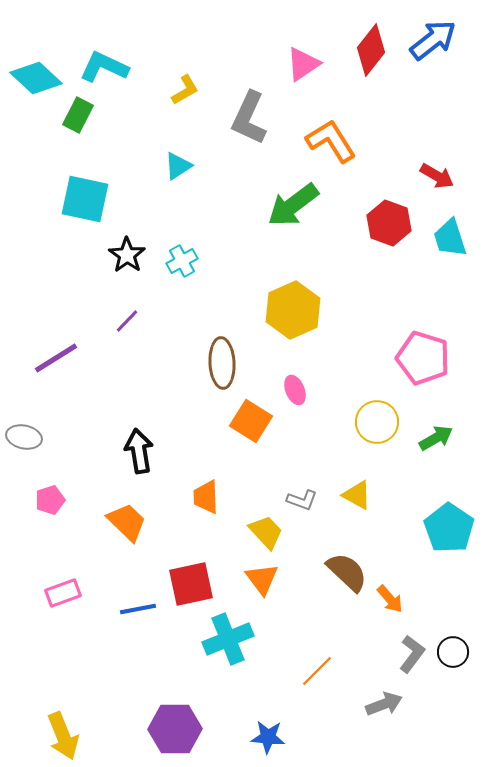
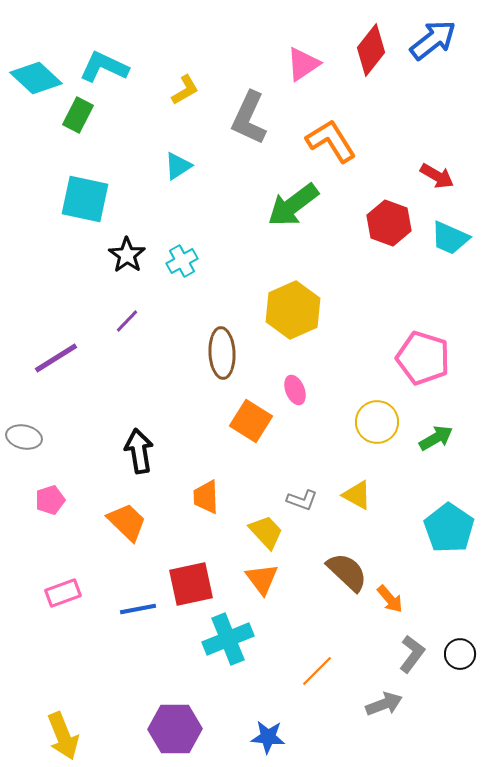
cyan trapezoid at (450, 238): rotated 48 degrees counterclockwise
brown ellipse at (222, 363): moved 10 px up
black circle at (453, 652): moved 7 px right, 2 px down
